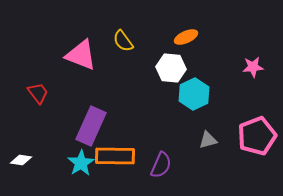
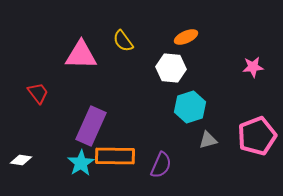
pink triangle: rotated 20 degrees counterclockwise
cyan hexagon: moved 4 px left, 13 px down; rotated 8 degrees clockwise
